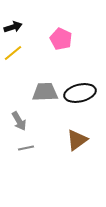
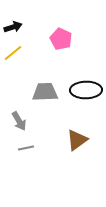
black ellipse: moved 6 px right, 3 px up; rotated 12 degrees clockwise
